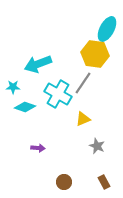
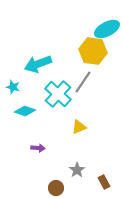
cyan ellipse: rotated 35 degrees clockwise
yellow hexagon: moved 2 px left, 3 px up
gray line: moved 1 px up
cyan star: rotated 16 degrees clockwise
cyan cross: rotated 12 degrees clockwise
cyan diamond: moved 4 px down
yellow triangle: moved 4 px left, 8 px down
gray star: moved 20 px left, 24 px down; rotated 14 degrees clockwise
brown circle: moved 8 px left, 6 px down
